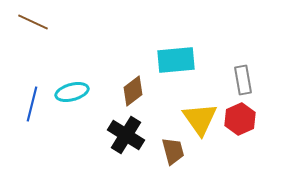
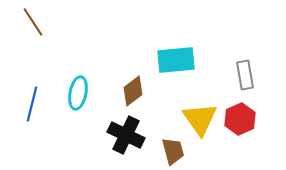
brown line: rotated 32 degrees clockwise
gray rectangle: moved 2 px right, 5 px up
cyan ellipse: moved 6 px right, 1 px down; rotated 64 degrees counterclockwise
black cross: rotated 6 degrees counterclockwise
